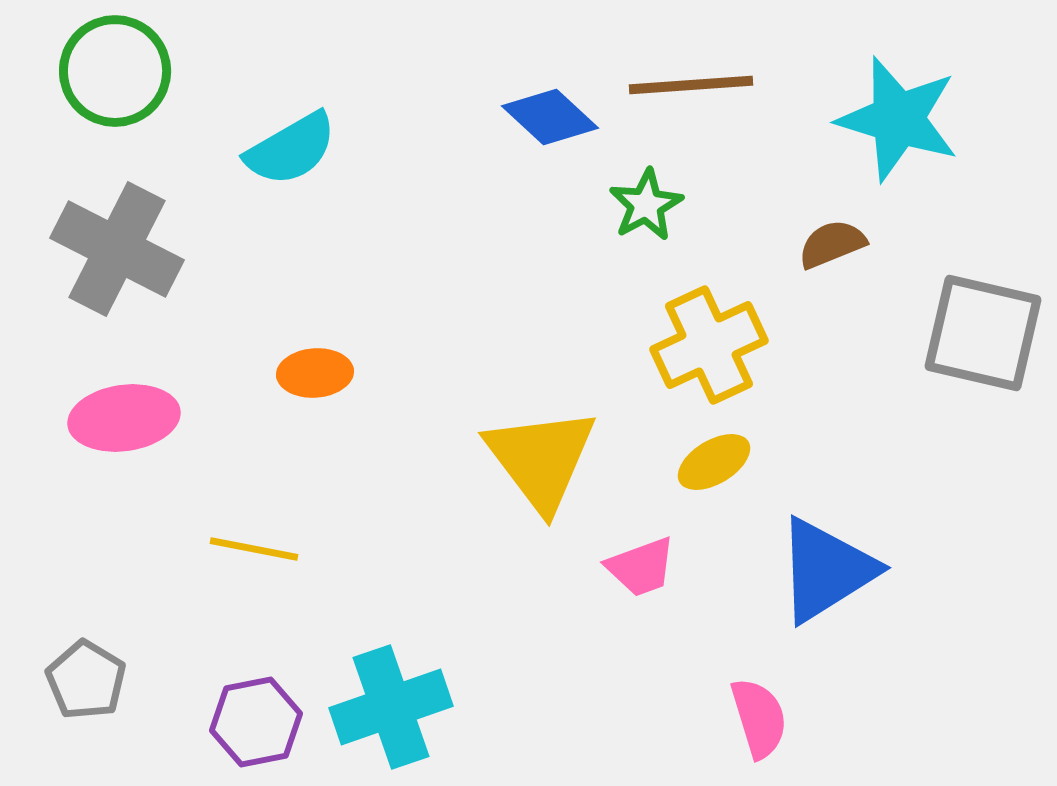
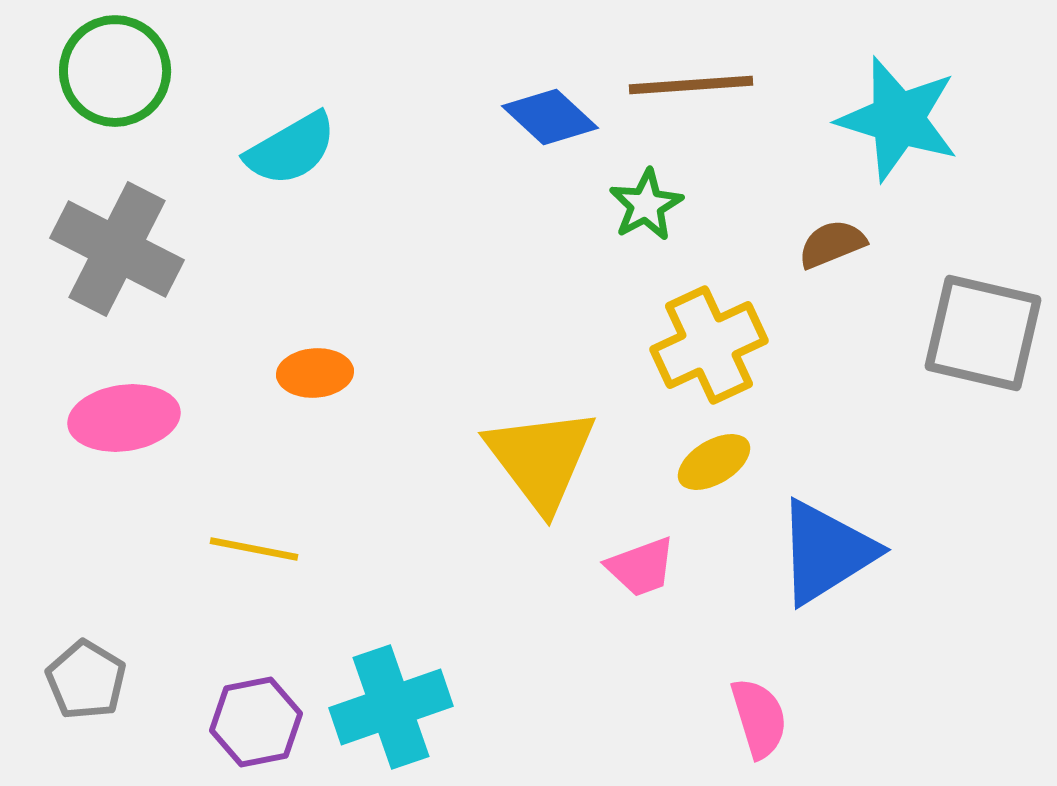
blue triangle: moved 18 px up
